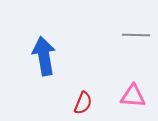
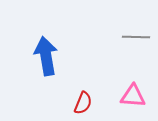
gray line: moved 2 px down
blue arrow: moved 2 px right
